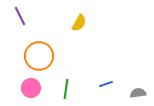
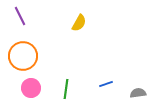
orange circle: moved 16 px left
